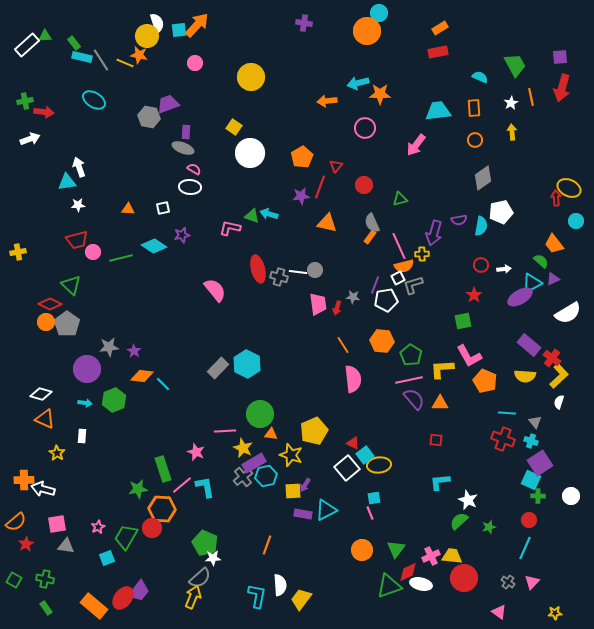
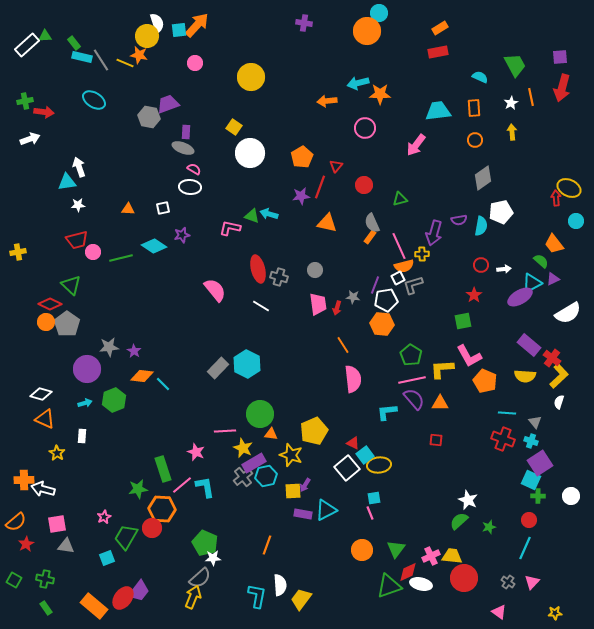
white line at (298, 272): moved 37 px left, 34 px down; rotated 24 degrees clockwise
orange hexagon at (382, 341): moved 17 px up
pink line at (409, 380): moved 3 px right
cyan arrow at (85, 403): rotated 24 degrees counterclockwise
cyan L-shape at (440, 482): moved 53 px left, 70 px up
pink star at (98, 527): moved 6 px right, 10 px up
